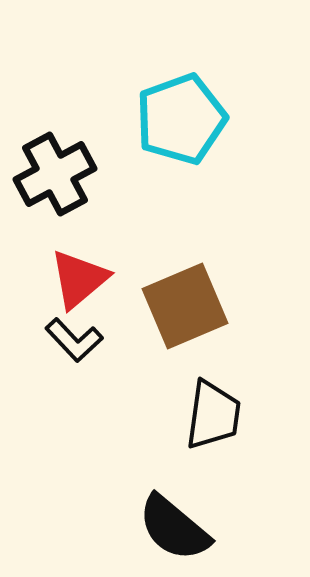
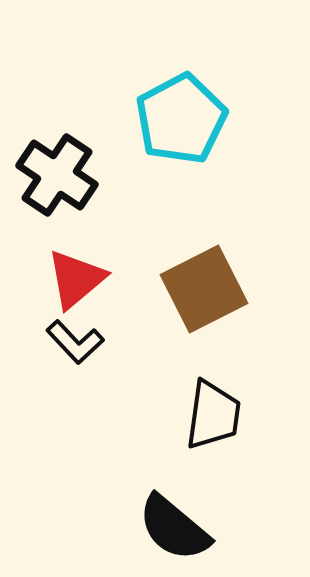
cyan pentagon: rotated 8 degrees counterclockwise
black cross: moved 2 px right, 1 px down; rotated 28 degrees counterclockwise
red triangle: moved 3 px left
brown square: moved 19 px right, 17 px up; rotated 4 degrees counterclockwise
black L-shape: moved 1 px right, 2 px down
